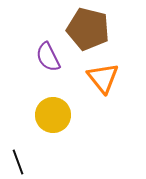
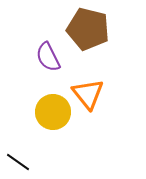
orange triangle: moved 15 px left, 16 px down
yellow circle: moved 3 px up
black line: rotated 35 degrees counterclockwise
